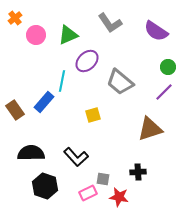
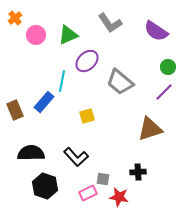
brown rectangle: rotated 12 degrees clockwise
yellow square: moved 6 px left, 1 px down
